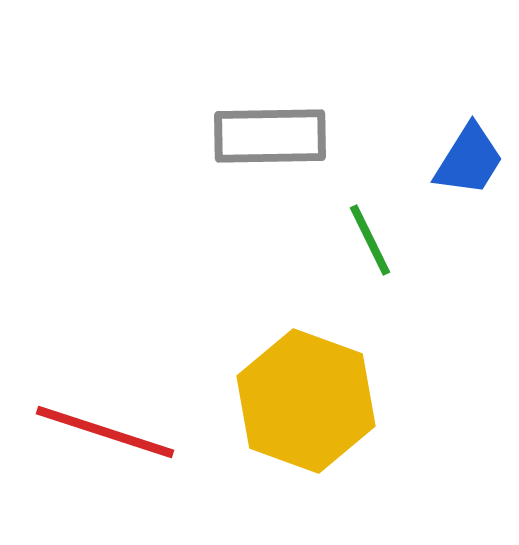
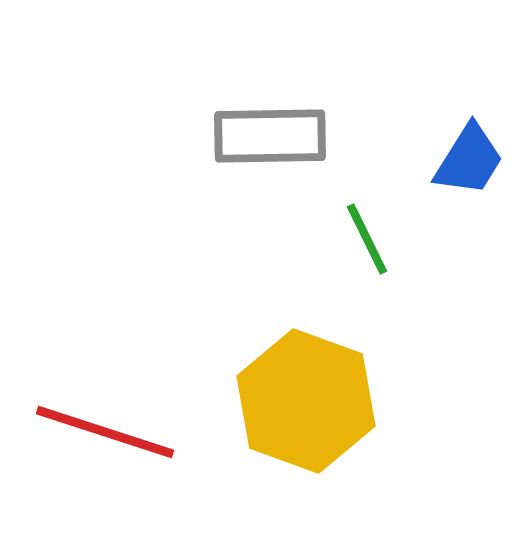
green line: moved 3 px left, 1 px up
